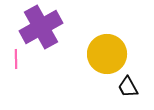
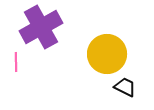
pink line: moved 3 px down
black trapezoid: moved 3 px left; rotated 145 degrees clockwise
